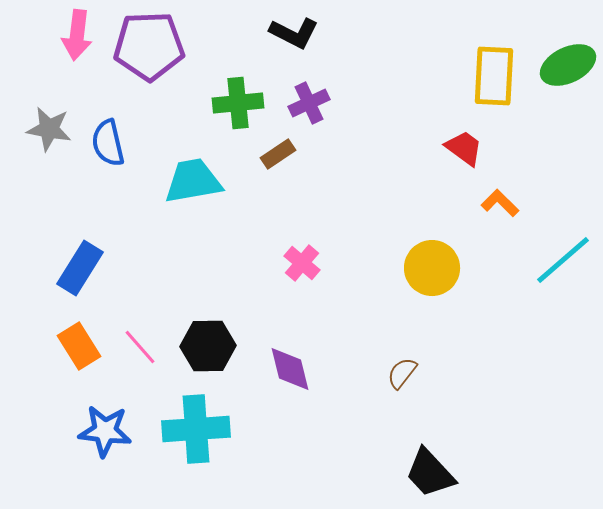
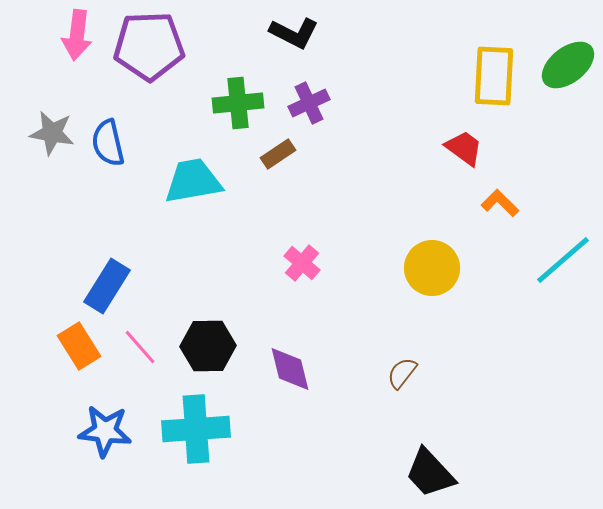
green ellipse: rotated 12 degrees counterclockwise
gray star: moved 3 px right, 4 px down
blue rectangle: moved 27 px right, 18 px down
